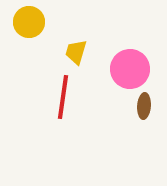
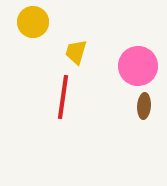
yellow circle: moved 4 px right
pink circle: moved 8 px right, 3 px up
